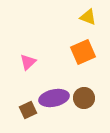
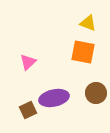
yellow triangle: moved 6 px down
orange square: rotated 35 degrees clockwise
brown circle: moved 12 px right, 5 px up
